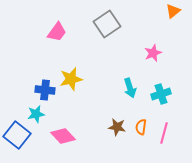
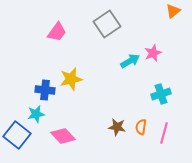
cyan arrow: moved 27 px up; rotated 102 degrees counterclockwise
